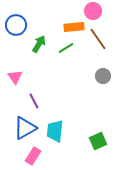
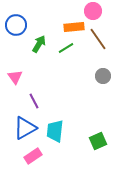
pink rectangle: rotated 24 degrees clockwise
